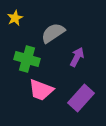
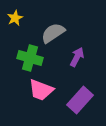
green cross: moved 3 px right, 1 px up
purple rectangle: moved 1 px left, 2 px down
